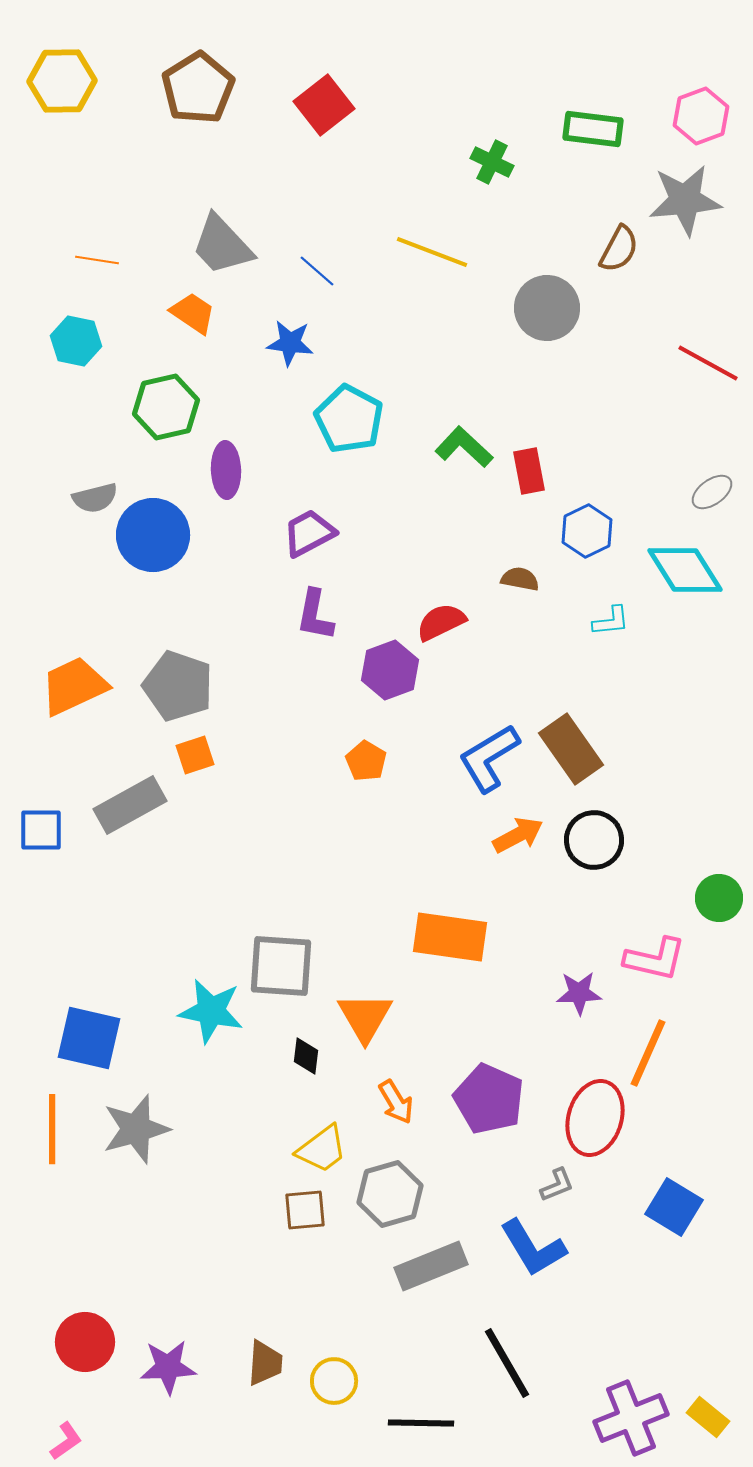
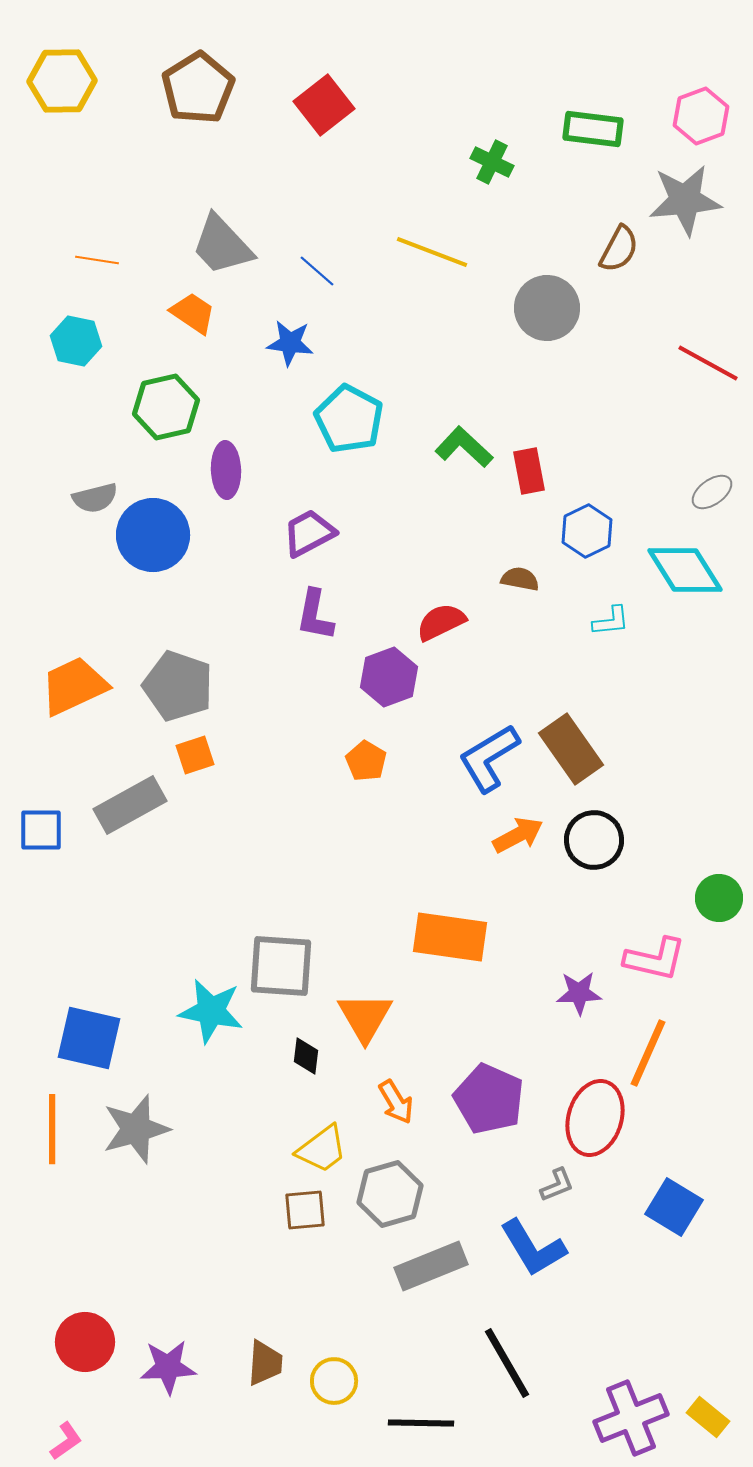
purple hexagon at (390, 670): moved 1 px left, 7 px down
